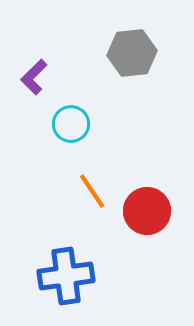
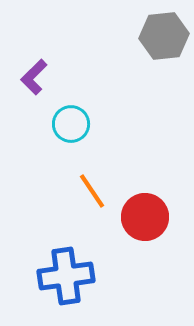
gray hexagon: moved 32 px right, 17 px up
red circle: moved 2 px left, 6 px down
